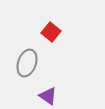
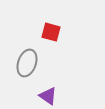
red square: rotated 24 degrees counterclockwise
